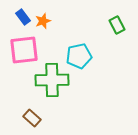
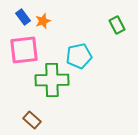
brown rectangle: moved 2 px down
